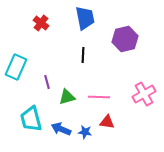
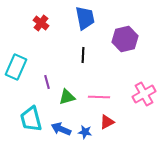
red triangle: rotated 35 degrees counterclockwise
